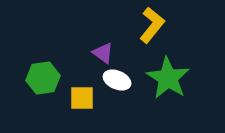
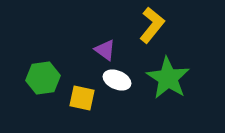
purple triangle: moved 2 px right, 3 px up
yellow square: rotated 12 degrees clockwise
